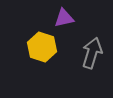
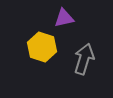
gray arrow: moved 8 px left, 6 px down
